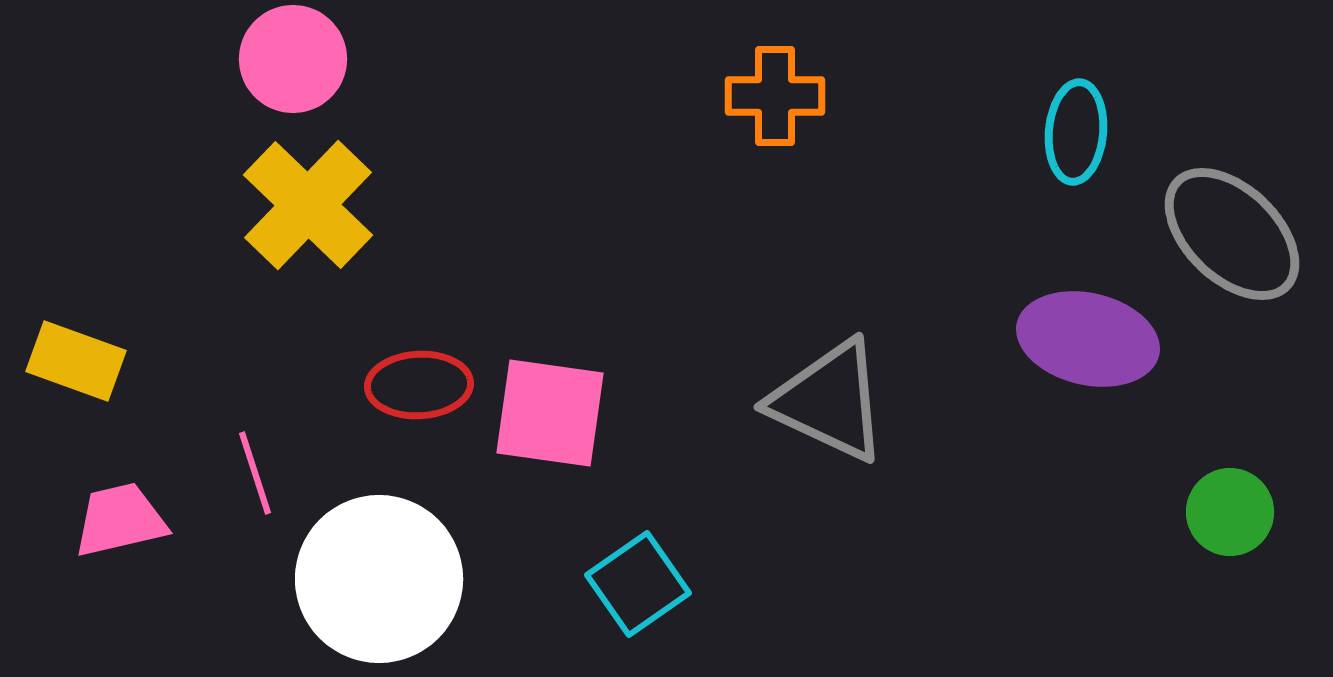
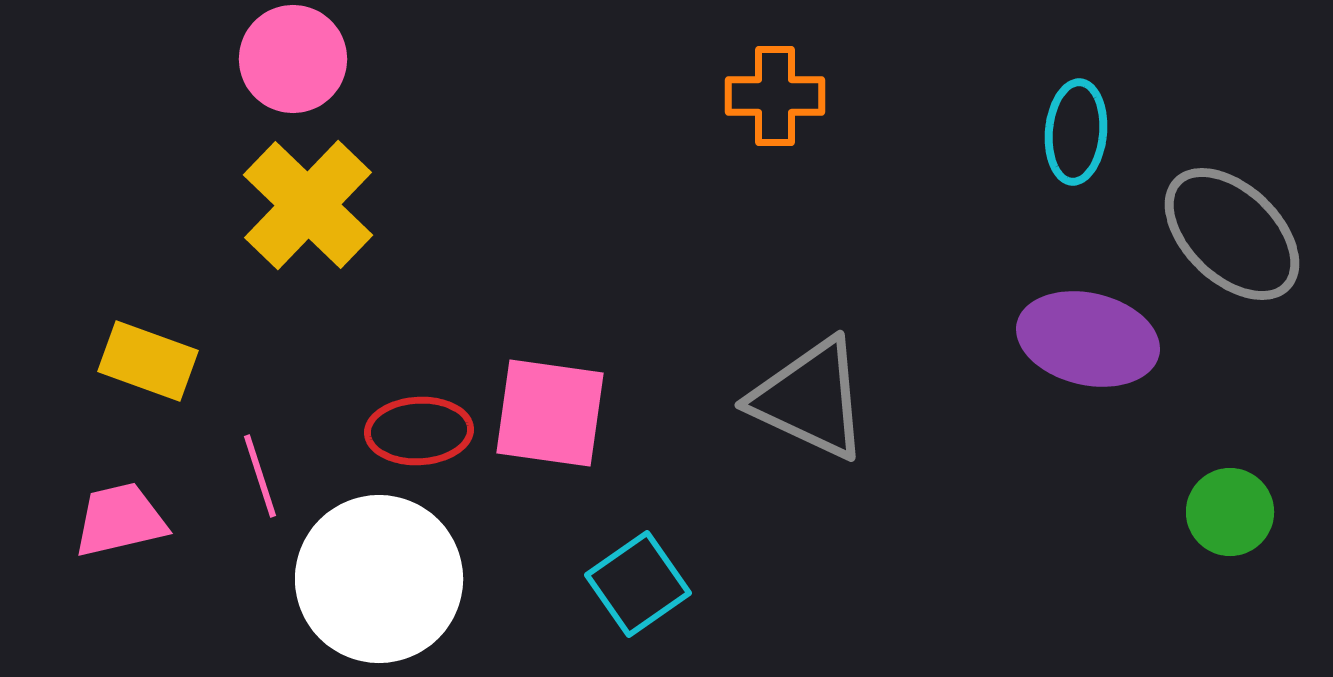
yellow rectangle: moved 72 px right
red ellipse: moved 46 px down
gray triangle: moved 19 px left, 2 px up
pink line: moved 5 px right, 3 px down
